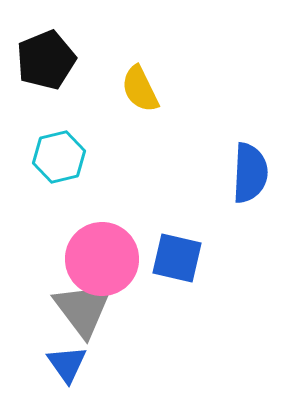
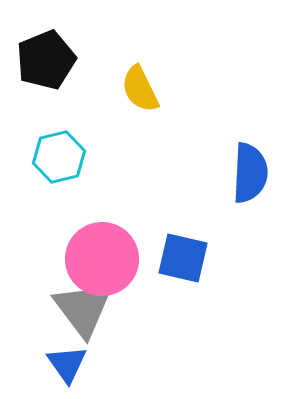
blue square: moved 6 px right
